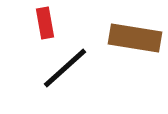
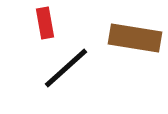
black line: moved 1 px right
